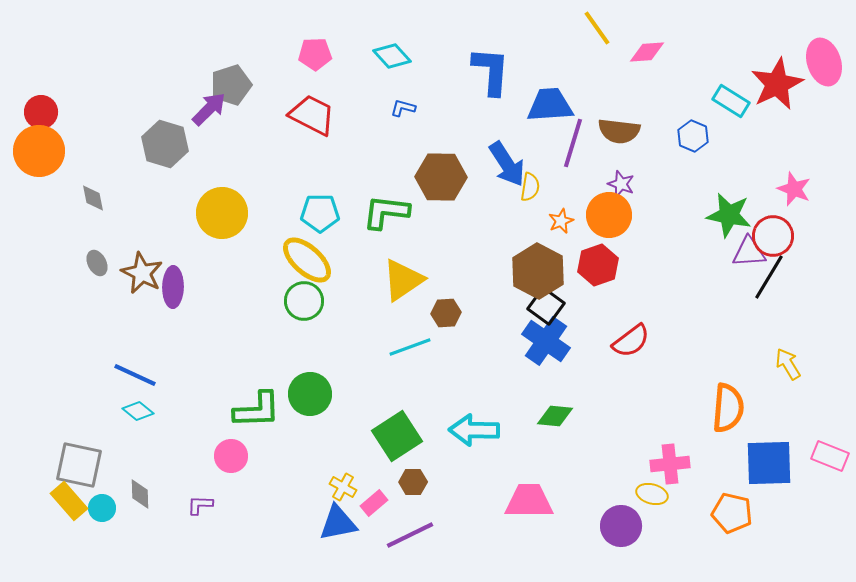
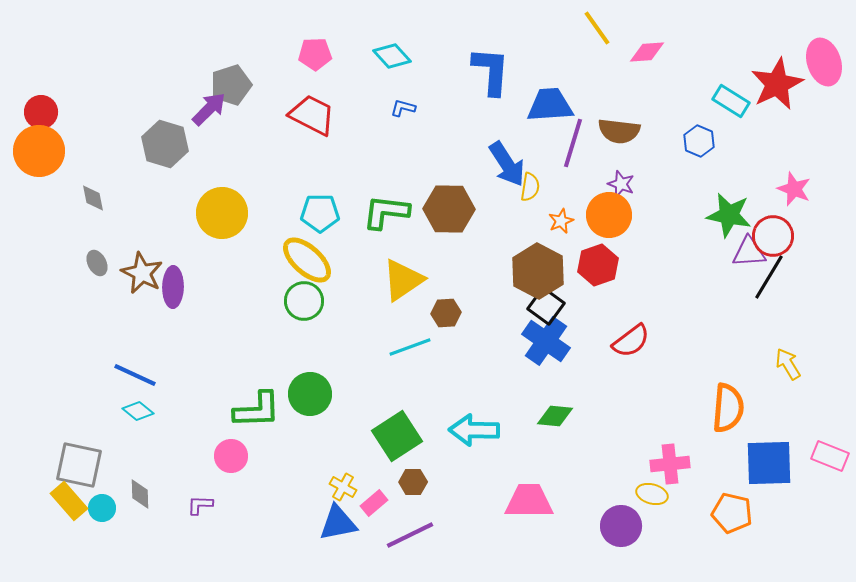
blue hexagon at (693, 136): moved 6 px right, 5 px down
brown hexagon at (441, 177): moved 8 px right, 32 px down
